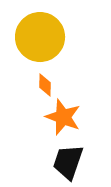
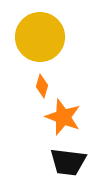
orange diamond: moved 3 px left, 1 px down; rotated 15 degrees clockwise
black trapezoid: rotated 102 degrees counterclockwise
